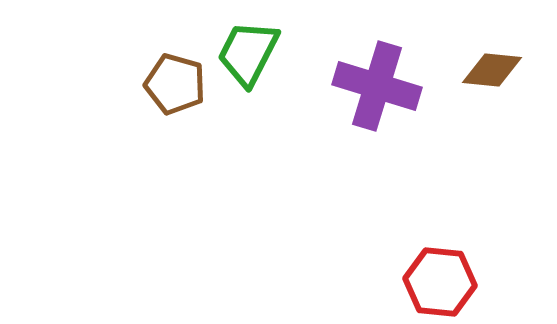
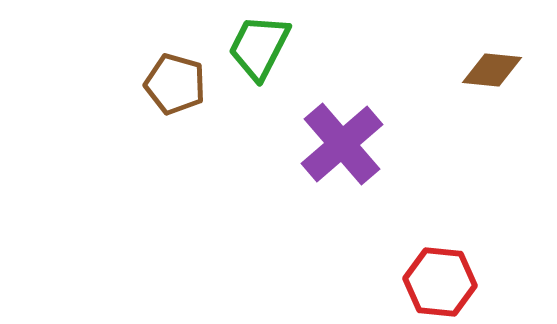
green trapezoid: moved 11 px right, 6 px up
purple cross: moved 35 px left, 58 px down; rotated 32 degrees clockwise
